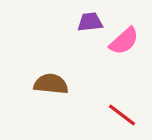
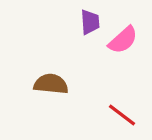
purple trapezoid: rotated 92 degrees clockwise
pink semicircle: moved 1 px left, 1 px up
